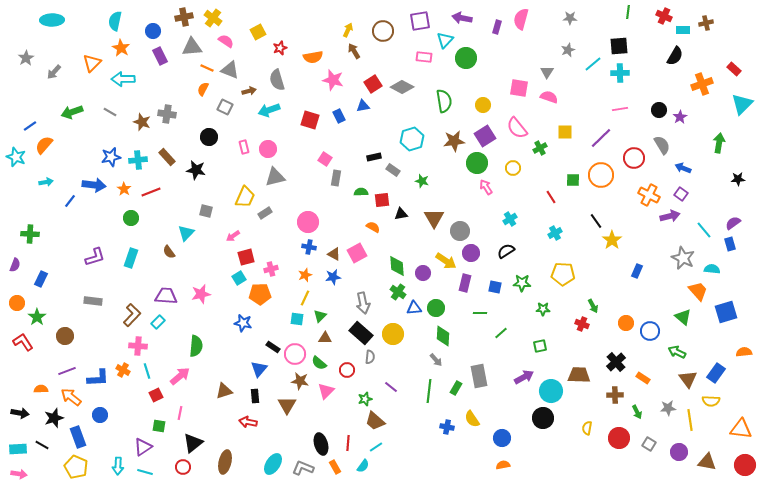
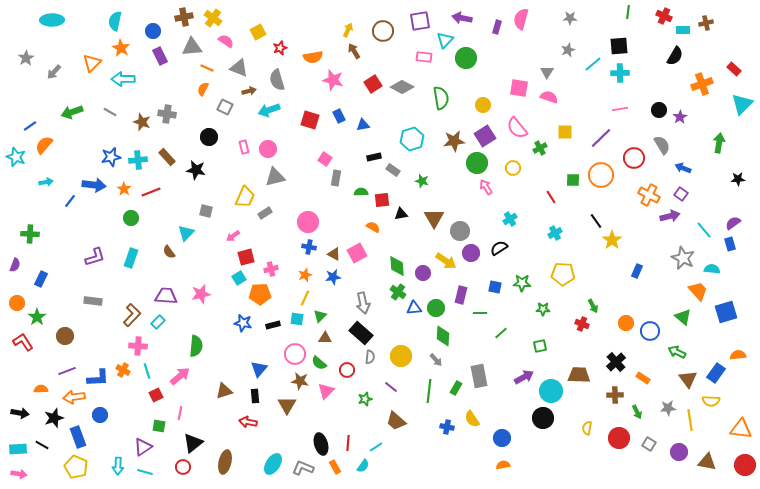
gray triangle at (230, 70): moved 9 px right, 2 px up
green semicircle at (444, 101): moved 3 px left, 3 px up
blue triangle at (363, 106): moved 19 px down
black semicircle at (506, 251): moved 7 px left, 3 px up
purple rectangle at (465, 283): moved 4 px left, 12 px down
yellow circle at (393, 334): moved 8 px right, 22 px down
black rectangle at (273, 347): moved 22 px up; rotated 48 degrees counterclockwise
orange semicircle at (744, 352): moved 6 px left, 3 px down
orange arrow at (71, 397): moved 3 px right; rotated 45 degrees counterclockwise
brown trapezoid at (375, 421): moved 21 px right
